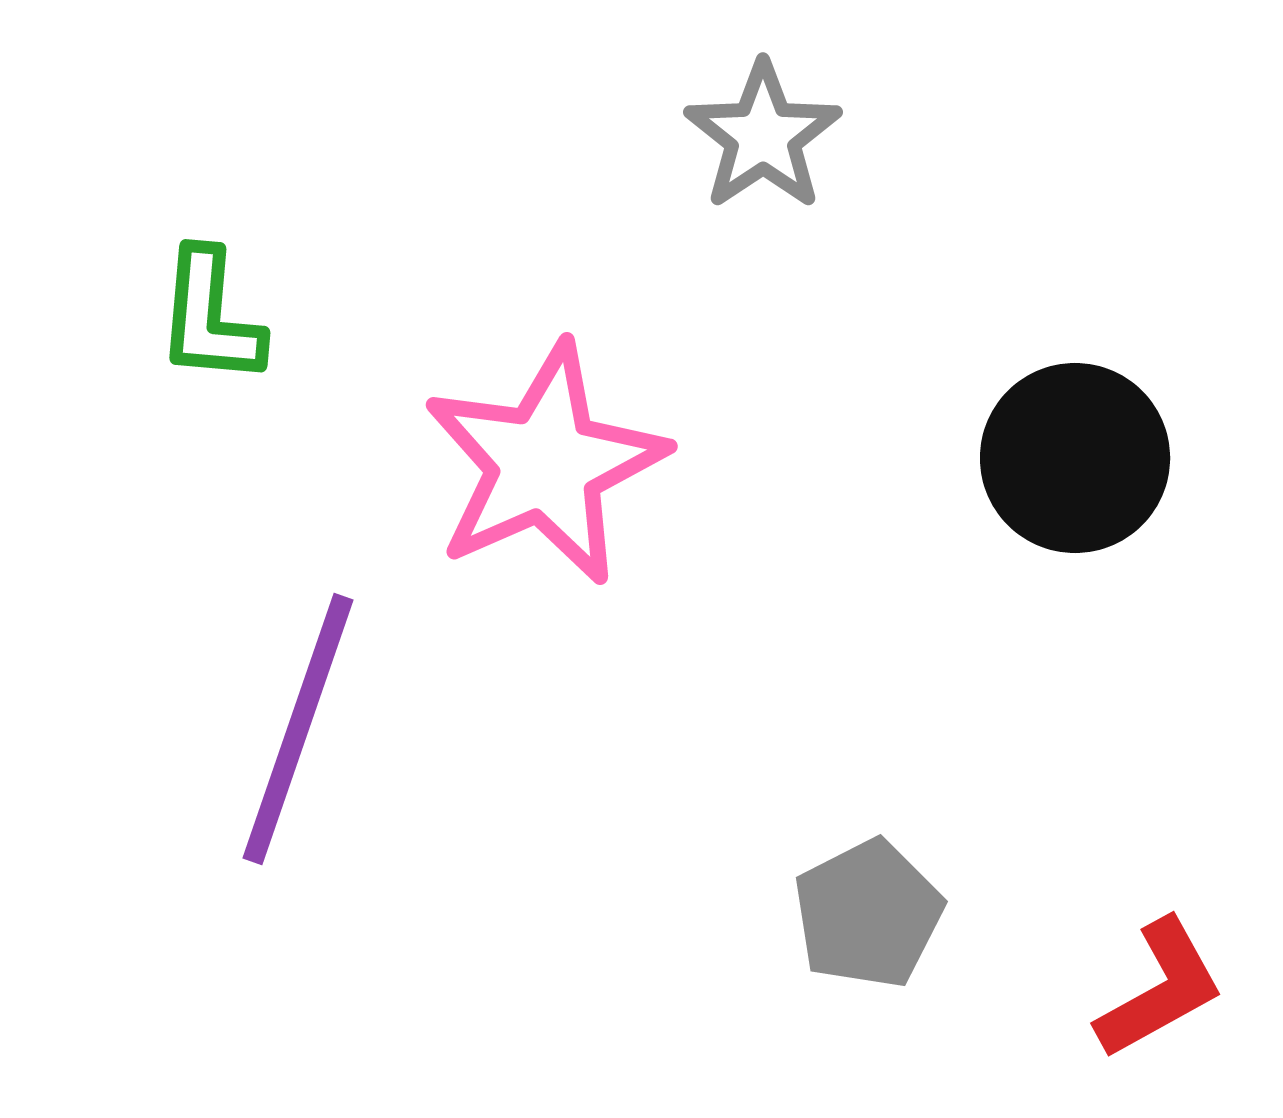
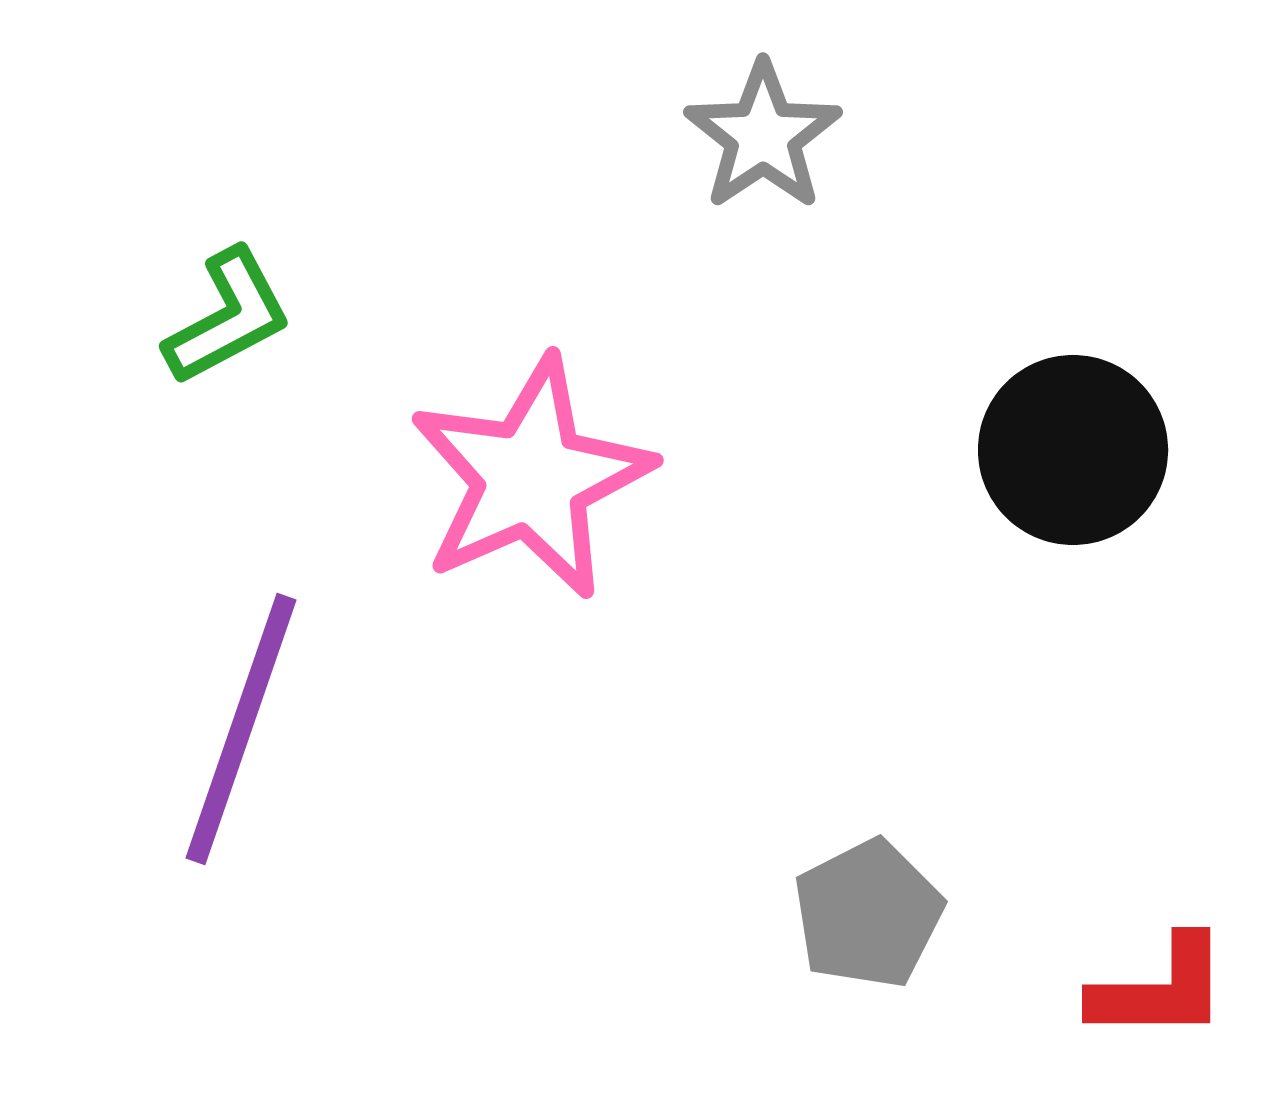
green L-shape: moved 18 px right; rotated 123 degrees counterclockwise
black circle: moved 2 px left, 8 px up
pink star: moved 14 px left, 14 px down
purple line: moved 57 px left
red L-shape: rotated 29 degrees clockwise
